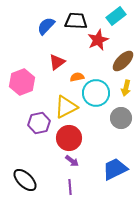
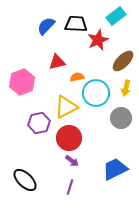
black trapezoid: moved 3 px down
red triangle: rotated 24 degrees clockwise
purple line: rotated 21 degrees clockwise
